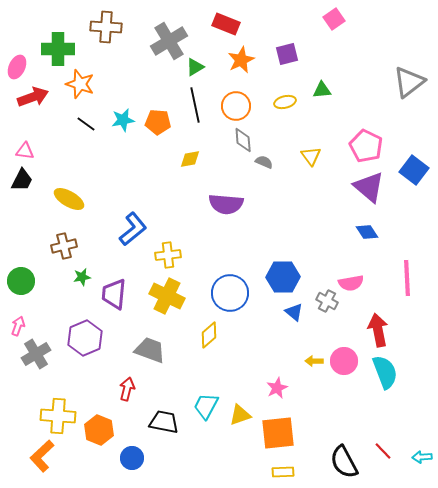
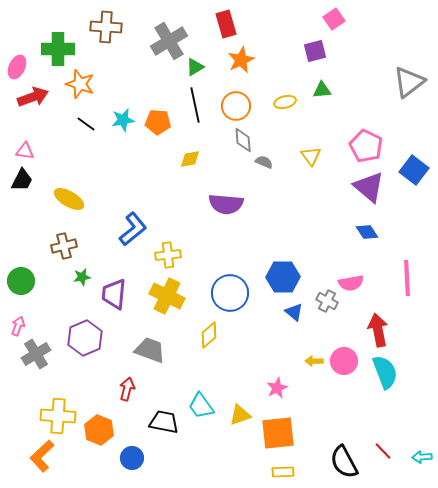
red rectangle at (226, 24): rotated 52 degrees clockwise
purple square at (287, 54): moved 28 px right, 3 px up
cyan trapezoid at (206, 406): moved 5 px left; rotated 64 degrees counterclockwise
